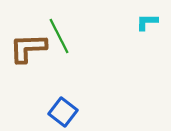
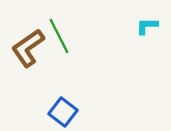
cyan L-shape: moved 4 px down
brown L-shape: rotated 33 degrees counterclockwise
